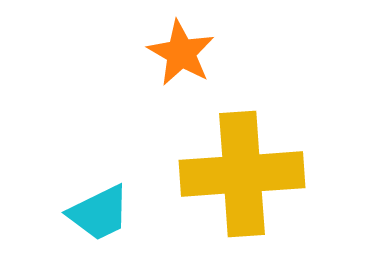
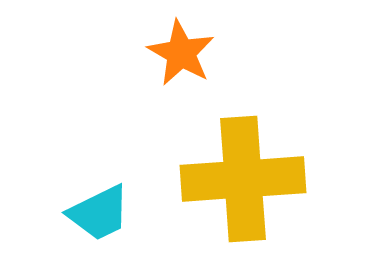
yellow cross: moved 1 px right, 5 px down
